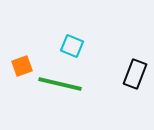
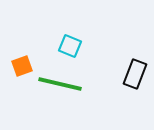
cyan square: moved 2 px left
